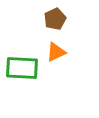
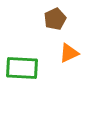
orange triangle: moved 13 px right, 1 px down
